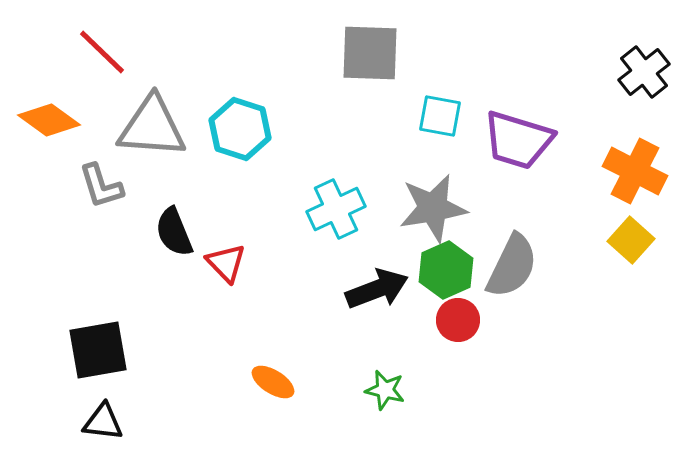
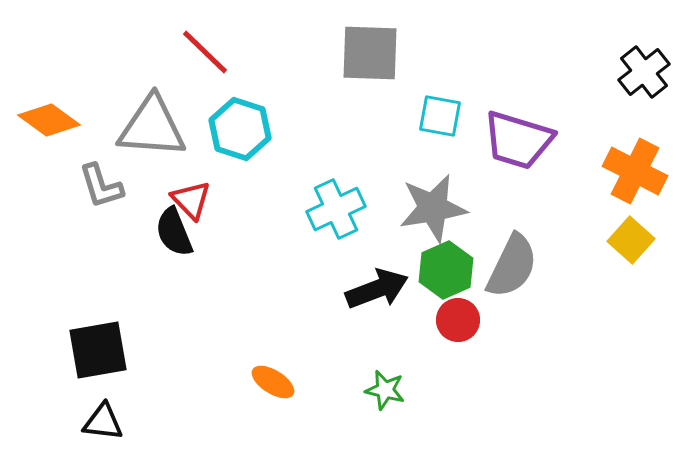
red line: moved 103 px right
red triangle: moved 35 px left, 63 px up
